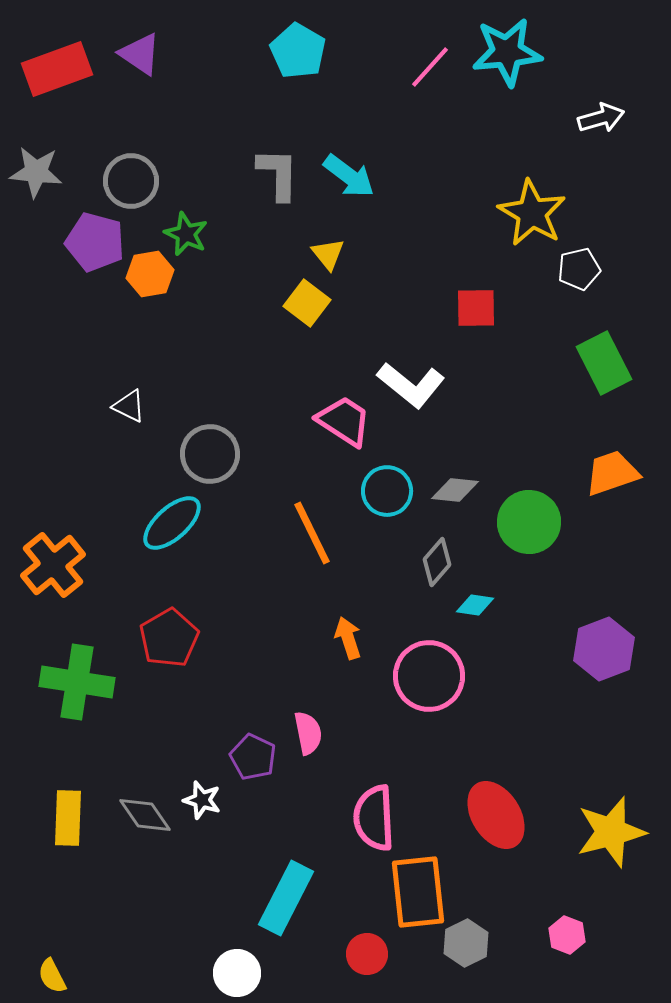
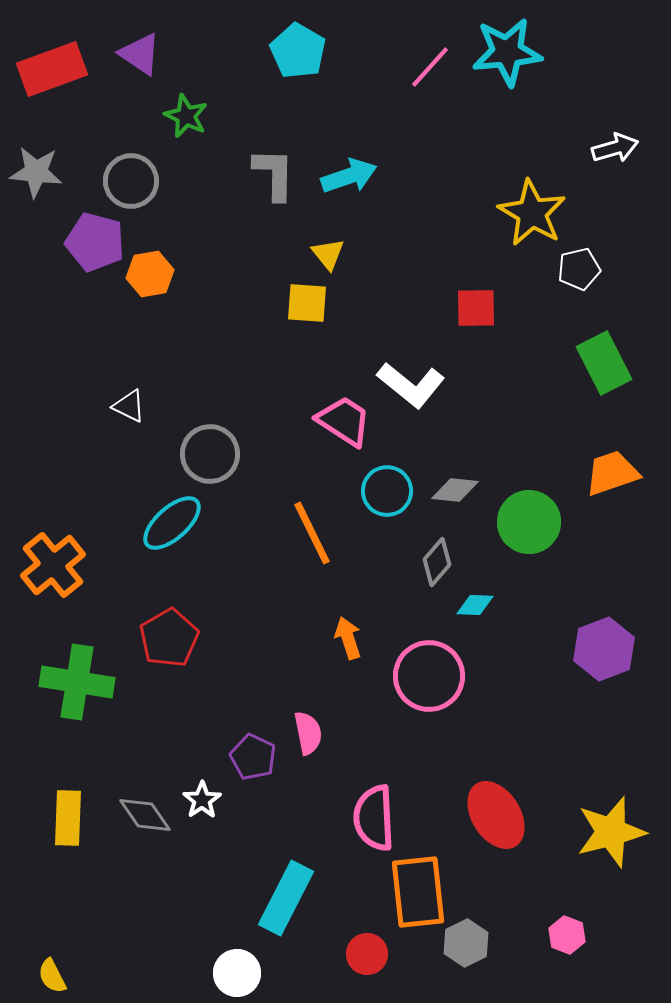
red rectangle at (57, 69): moved 5 px left
white arrow at (601, 118): moved 14 px right, 30 px down
gray L-shape at (278, 174): moved 4 px left
cyan arrow at (349, 176): rotated 56 degrees counterclockwise
green star at (186, 234): moved 118 px up
yellow square at (307, 303): rotated 33 degrees counterclockwise
cyan diamond at (475, 605): rotated 6 degrees counterclockwise
white star at (202, 800): rotated 21 degrees clockwise
